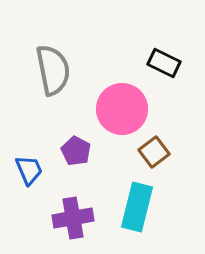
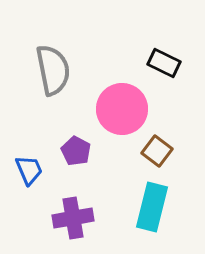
brown square: moved 3 px right, 1 px up; rotated 16 degrees counterclockwise
cyan rectangle: moved 15 px right
